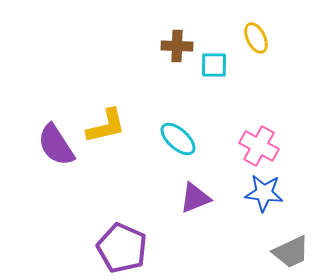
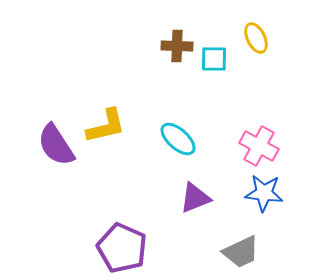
cyan square: moved 6 px up
gray trapezoid: moved 50 px left
